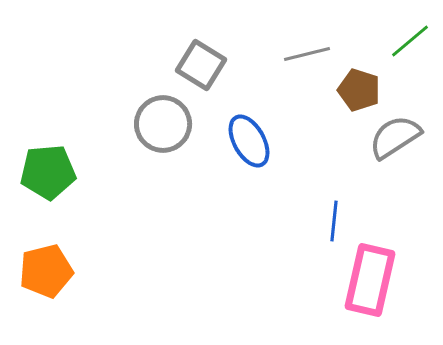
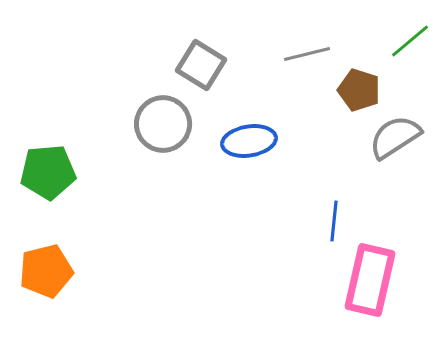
blue ellipse: rotated 70 degrees counterclockwise
